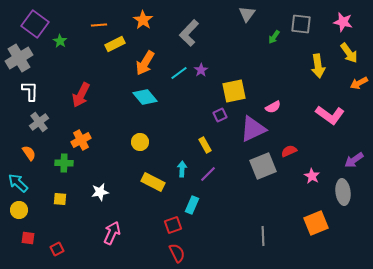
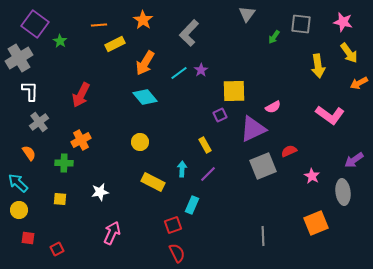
yellow square at (234, 91): rotated 10 degrees clockwise
